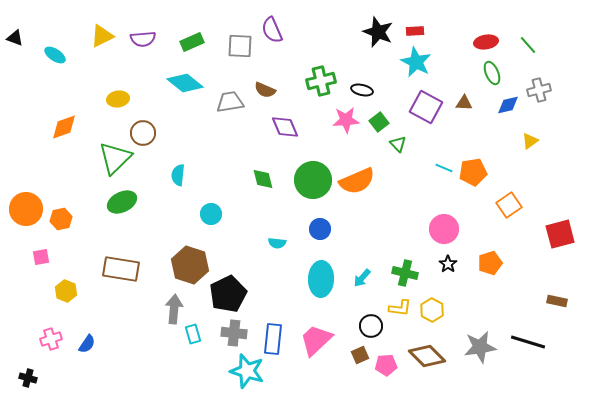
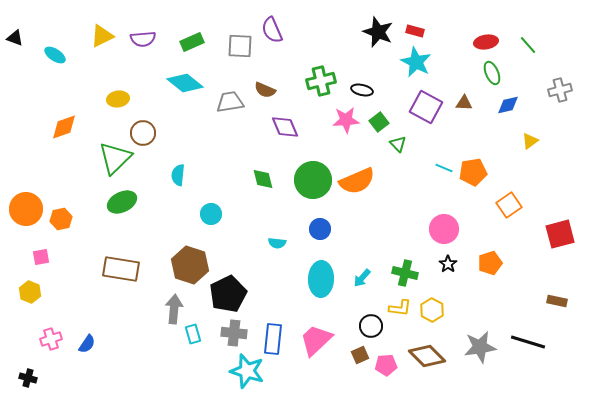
red rectangle at (415, 31): rotated 18 degrees clockwise
gray cross at (539, 90): moved 21 px right
yellow hexagon at (66, 291): moved 36 px left, 1 px down
